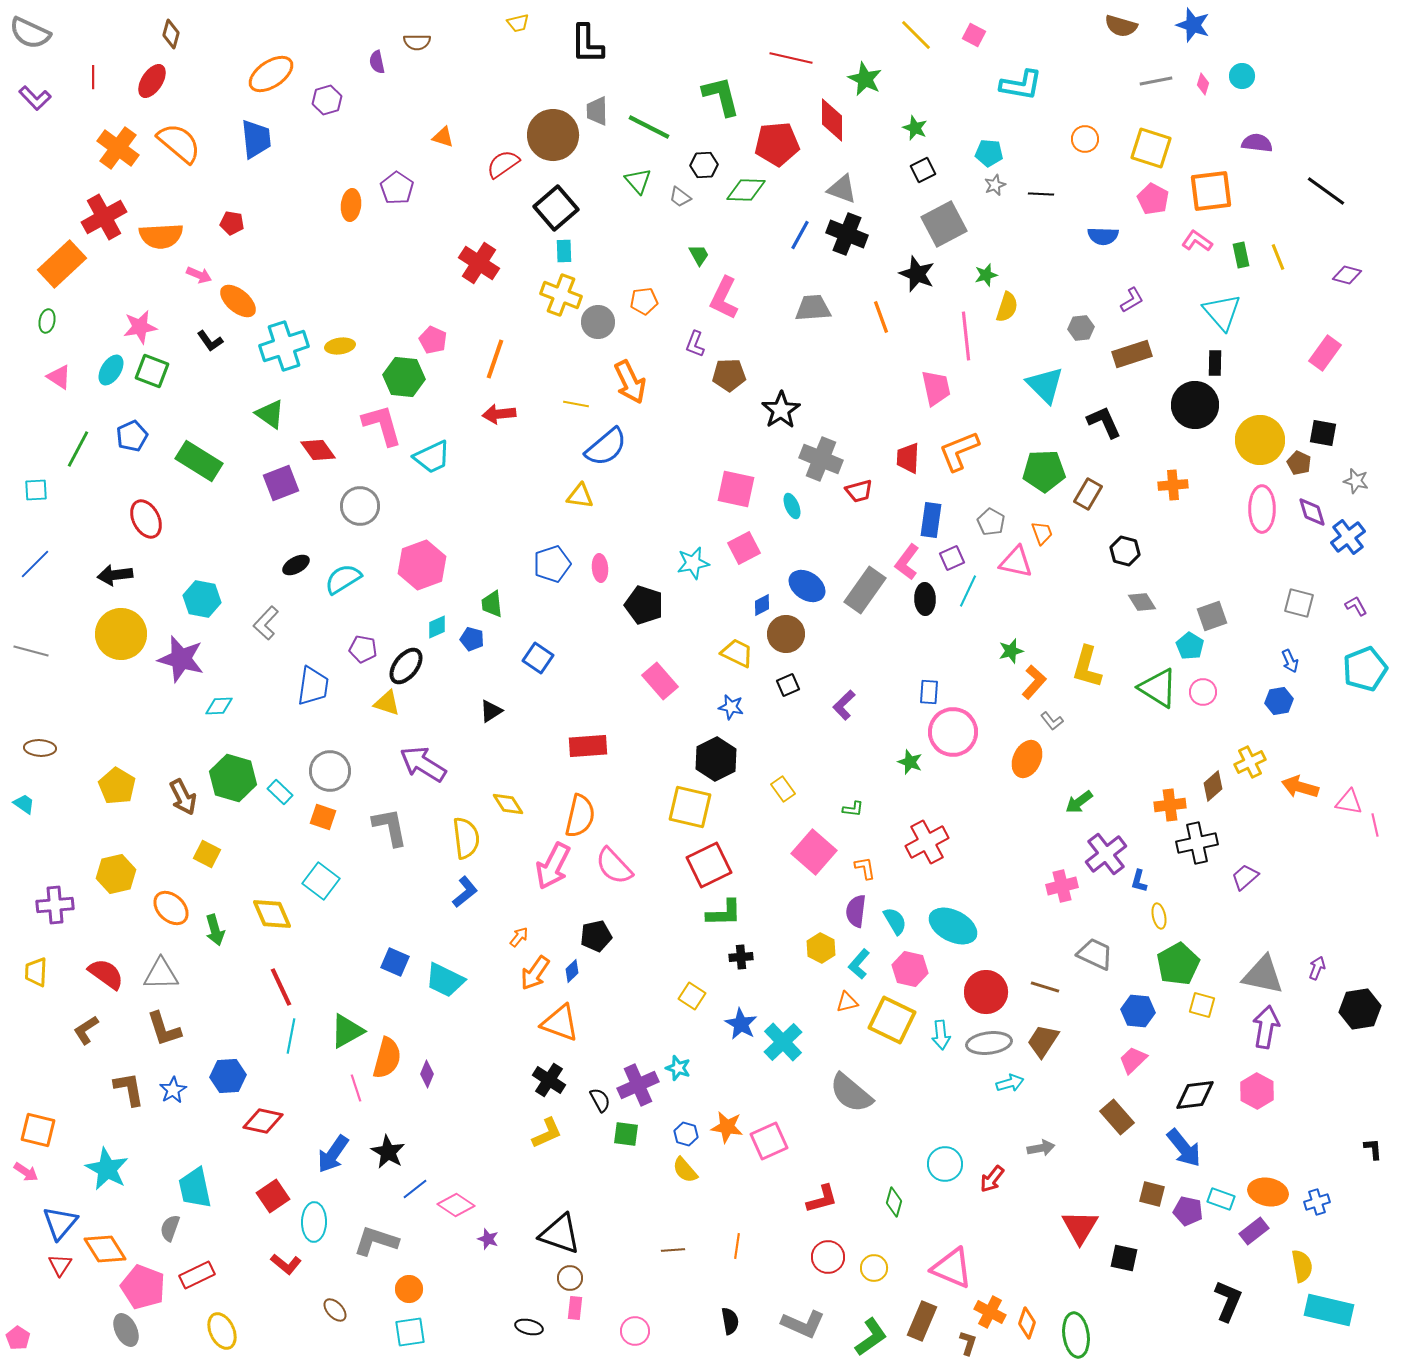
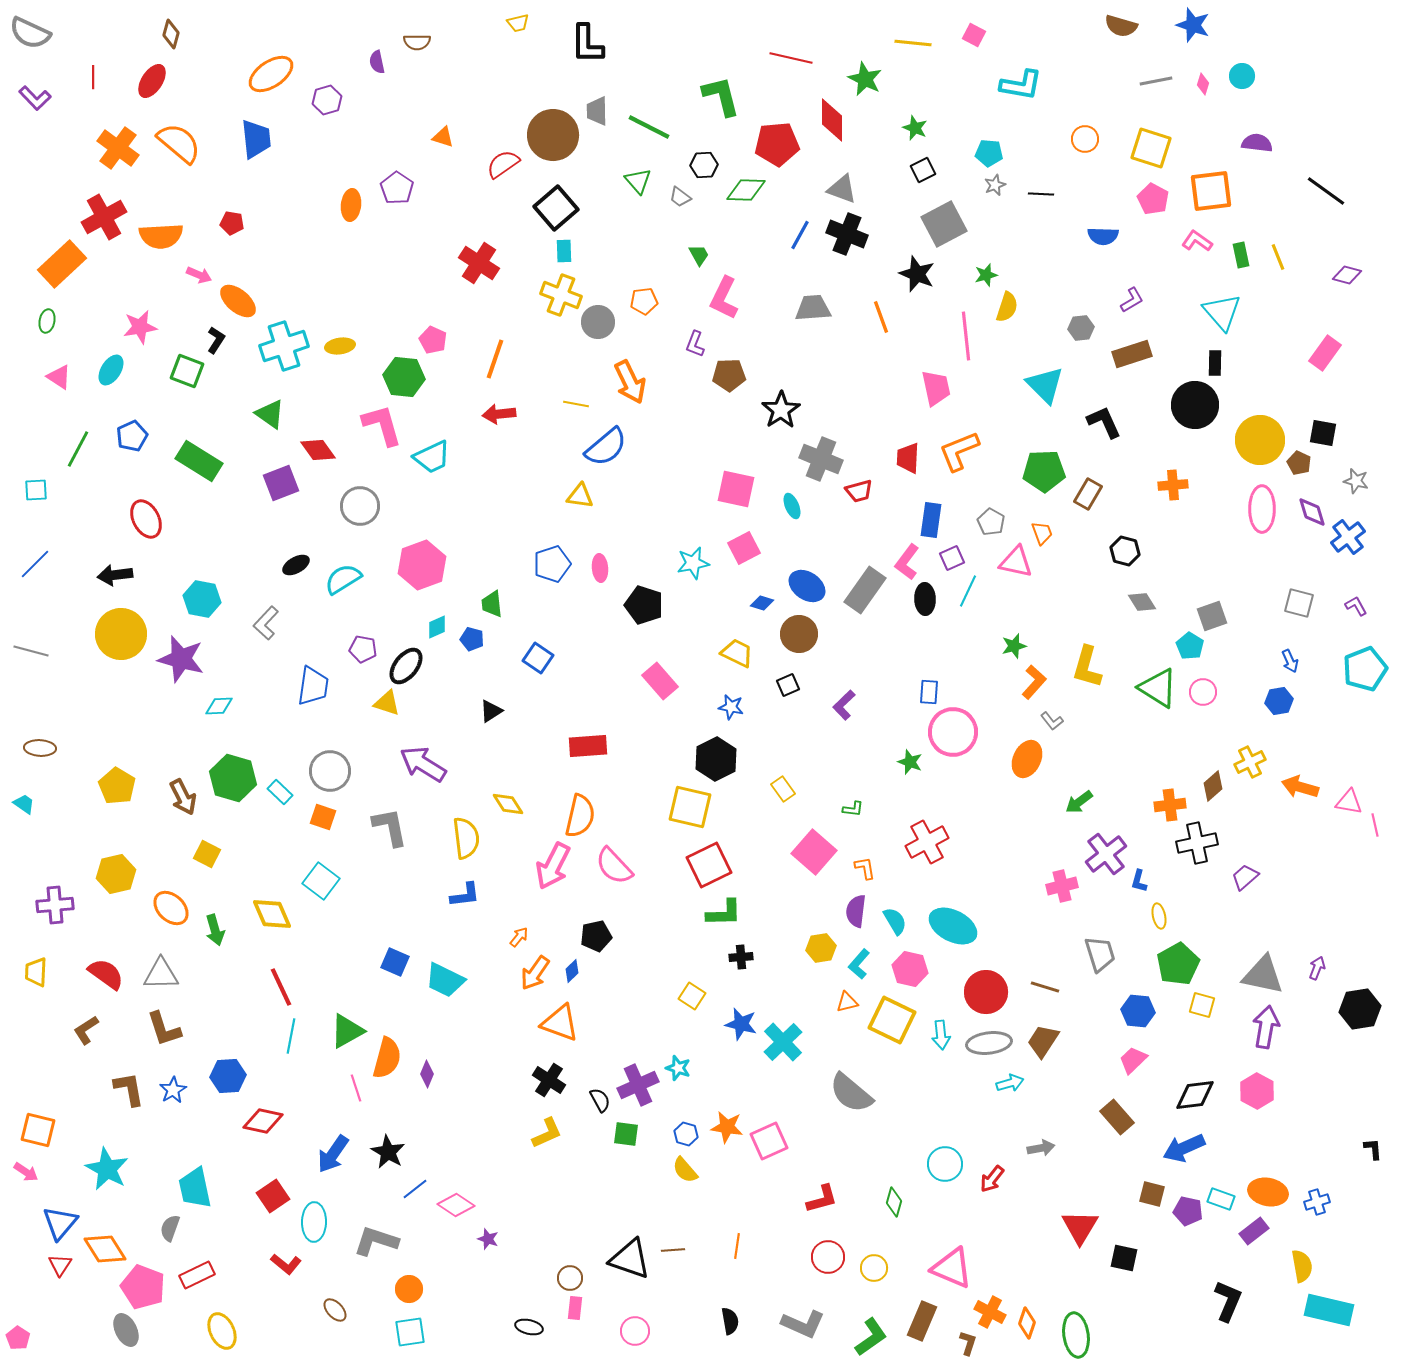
yellow line at (916, 35): moved 3 px left, 8 px down; rotated 39 degrees counterclockwise
black L-shape at (210, 341): moved 6 px right, 1 px up; rotated 112 degrees counterclockwise
green square at (152, 371): moved 35 px right
blue diamond at (762, 605): moved 2 px up; rotated 45 degrees clockwise
brown circle at (786, 634): moved 13 px right
green star at (1011, 651): moved 3 px right, 5 px up
blue L-shape at (465, 892): moved 3 px down; rotated 32 degrees clockwise
yellow hexagon at (821, 948): rotated 24 degrees clockwise
gray trapezoid at (1095, 954): moved 5 px right; rotated 48 degrees clockwise
blue star at (741, 1024): rotated 16 degrees counterclockwise
blue arrow at (1184, 1148): rotated 105 degrees clockwise
black triangle at (560, 1234): moved 70 px right, 25 px down
